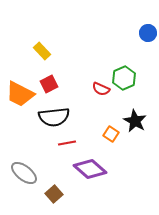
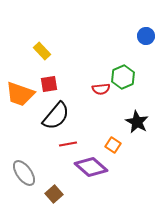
blue circle: moved 2 px left, 3 px down
green hexagon: moved 1 px left, 1 px up
red square: rotated 18 degrees clockwise
red semicircle: rotated 30 degrees counterclockwise
orange trapezoid: rotated 8 degrees counterclockwise
black semicircle: moved 2 px right, 1 px up; rotated 44 degrees counterclockwise
black star: moved 2 px right, 1 px down
orange square: moved 2 px right, 11 px down
red line: moved 1 px right, 1 px down
purple diamond: moved 1 px right, 2 px up
gray ellipse: rotated 16 degrees clockwise
